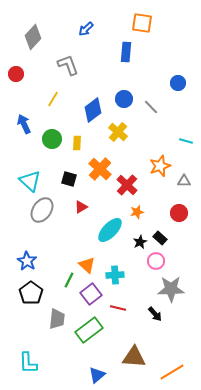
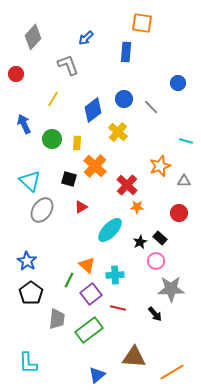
blue arrow at (86, 29): moved 9 px down
orange cross at (100, 169): moved 5 px left, 3 px up
orange star at (137, 212): moved 5 px up; rotated 16 degrees clockwise
